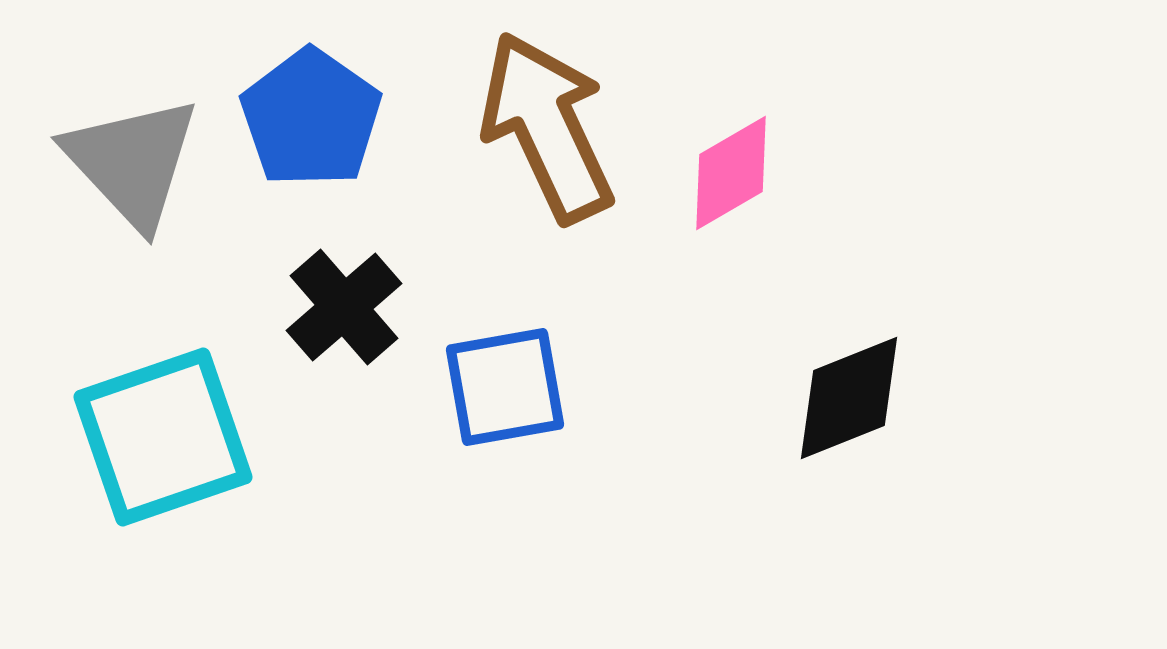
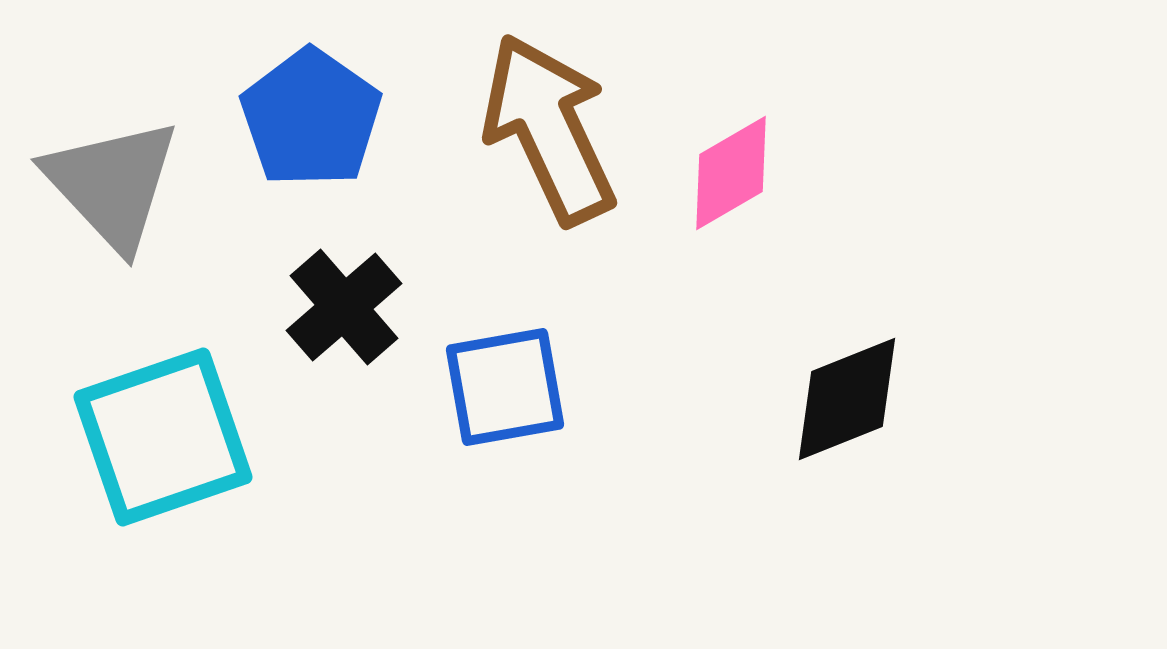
brown arrow: moved 2 px right, 2 px down
gray triangle: moved 20 px left, 22 px down
black diamond: moved 2 px left, 1 px down
